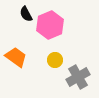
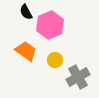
black semicircle: moved 2 px up
orange trapezoid: moved 10 px right, 6 px up
